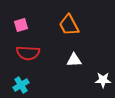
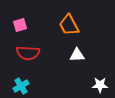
pink square: moved 1 px left
white triangle: moved 3 px right, 5 px up
white star: moved 3 px left, 5 px down
cyan cross: moved 1 px down
